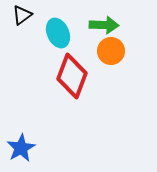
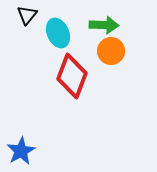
black triangle: moved 5 px right; rotated 15 degrees counterclockwise
blue star: moved 3 px down
